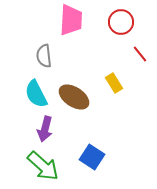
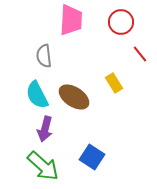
cyan semicircle: moved 1 px right, 1 px down
